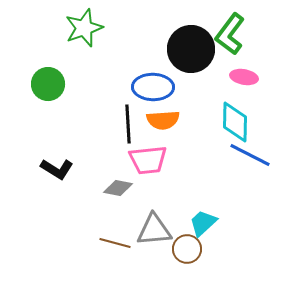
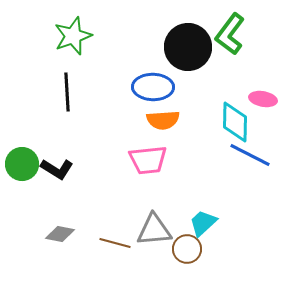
green star: moved 11 px left, 8 px down
black circle: moved 3 px left, 2 px up
pink ellipse: moved 19 px right, 22 px down
green circle: moved 26 px left, 80 px down
black line: moved 61 px left, 32 px up
gray diamond: moved 58 px left, 46 px down
